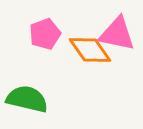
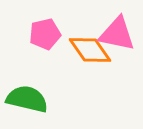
pink pentagon: rotated 8 degrees clockwise
